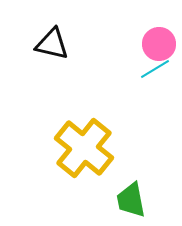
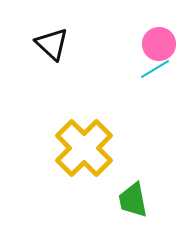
black triangle: rotated 30 degrees clockwise
yellow cross: rotated 6 degrees clockwise
green trapezoid: moved 2 px right
